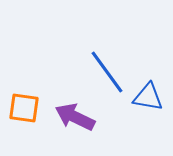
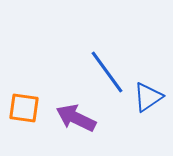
blue triangle: rotated 44 degrees counterclockwise
purple arrow: moved 1 px right, 1 px down
